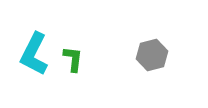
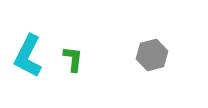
cyan L-shape: moved 6 px left, 2 px down
